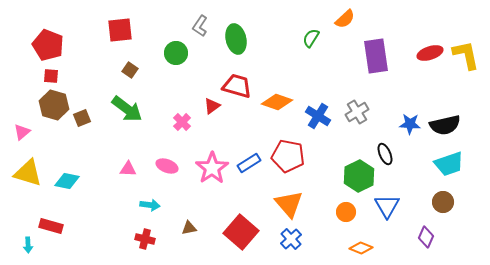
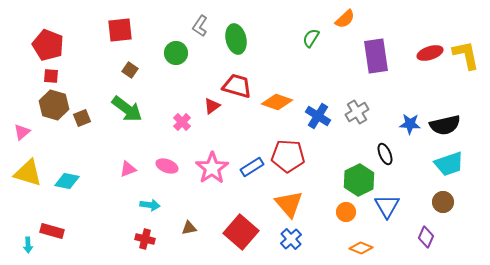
red pentagon at (288, 156): rotated 8 degrees counterclockwise
blue rectangle at (249, 163): moved 3 px right, 4 px down
pink triangle at (128, 169): rotated 24 degrees counterclockwise
green hexagon at (359, 176): moved 4 px down
red rectangle at (51, 226): moved 1 px right, 5 px down
